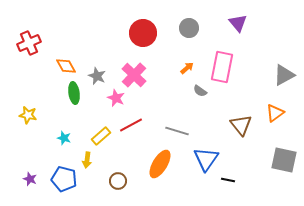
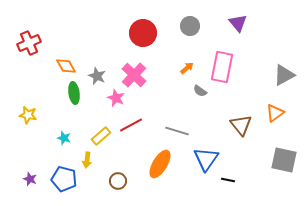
gray circle: moved 1 px right, 2 px up
